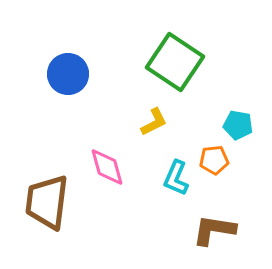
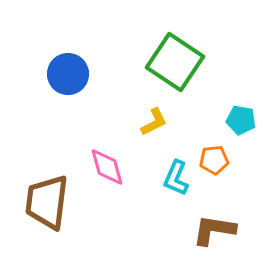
cyan pentagon: moved 3 px right, 5 px up
